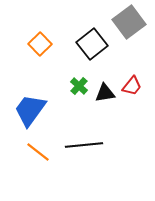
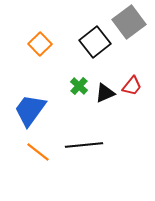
black square: moved 3 px right, 2 px up
black triangle: rotated 15 degrees counterclockwise
